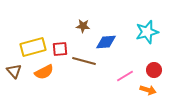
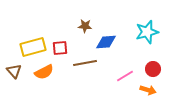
brown star: moved 2 px right
red square: moved 1 px up
brown line: moved 1 px right, 2 px down; rotated 25 degrees counterclockwise
red circle: moved 1 px left, 1 px up
